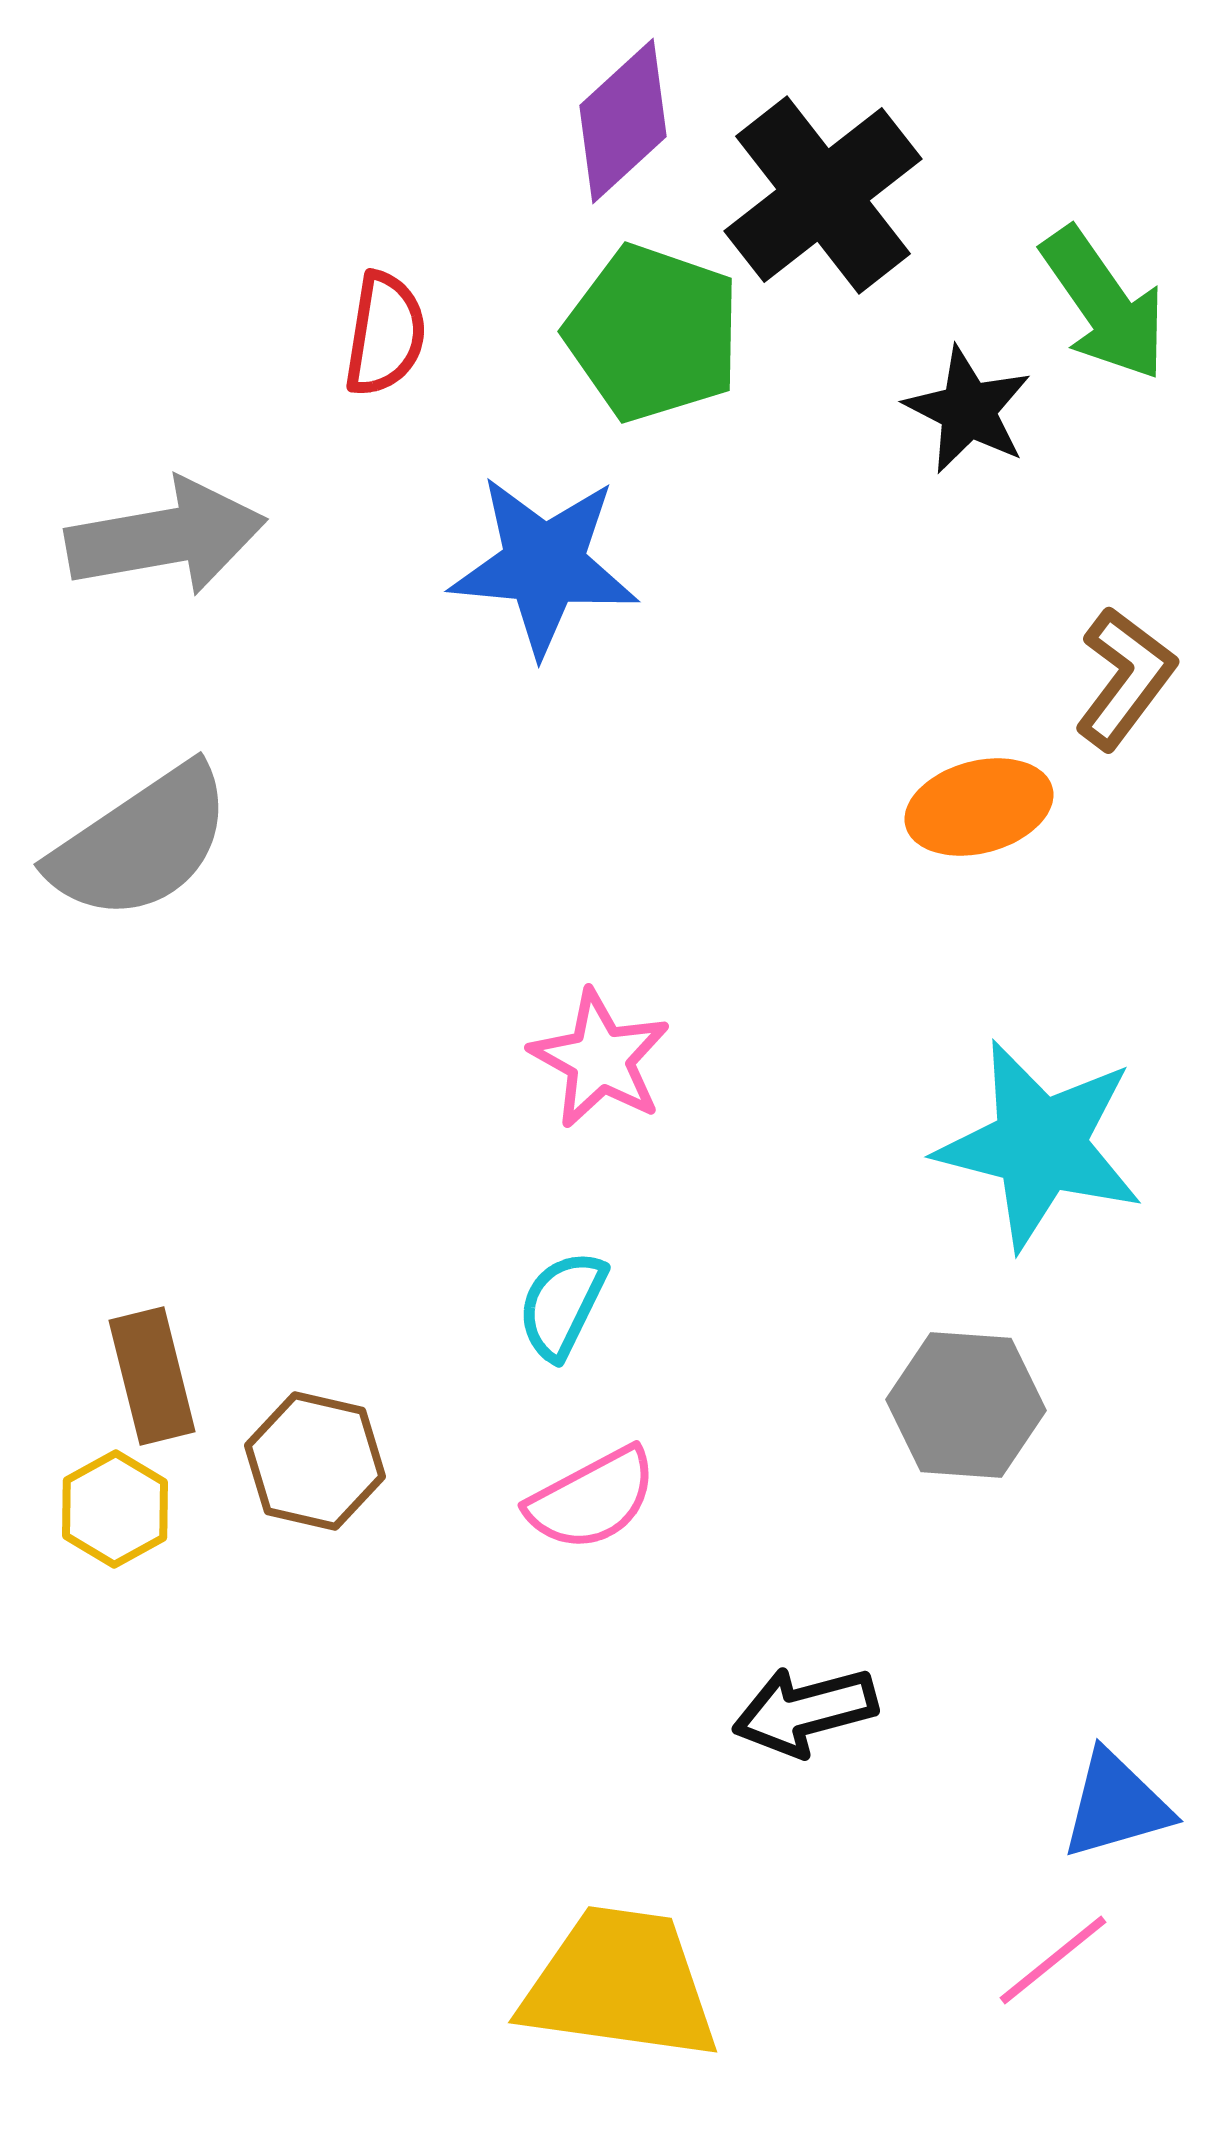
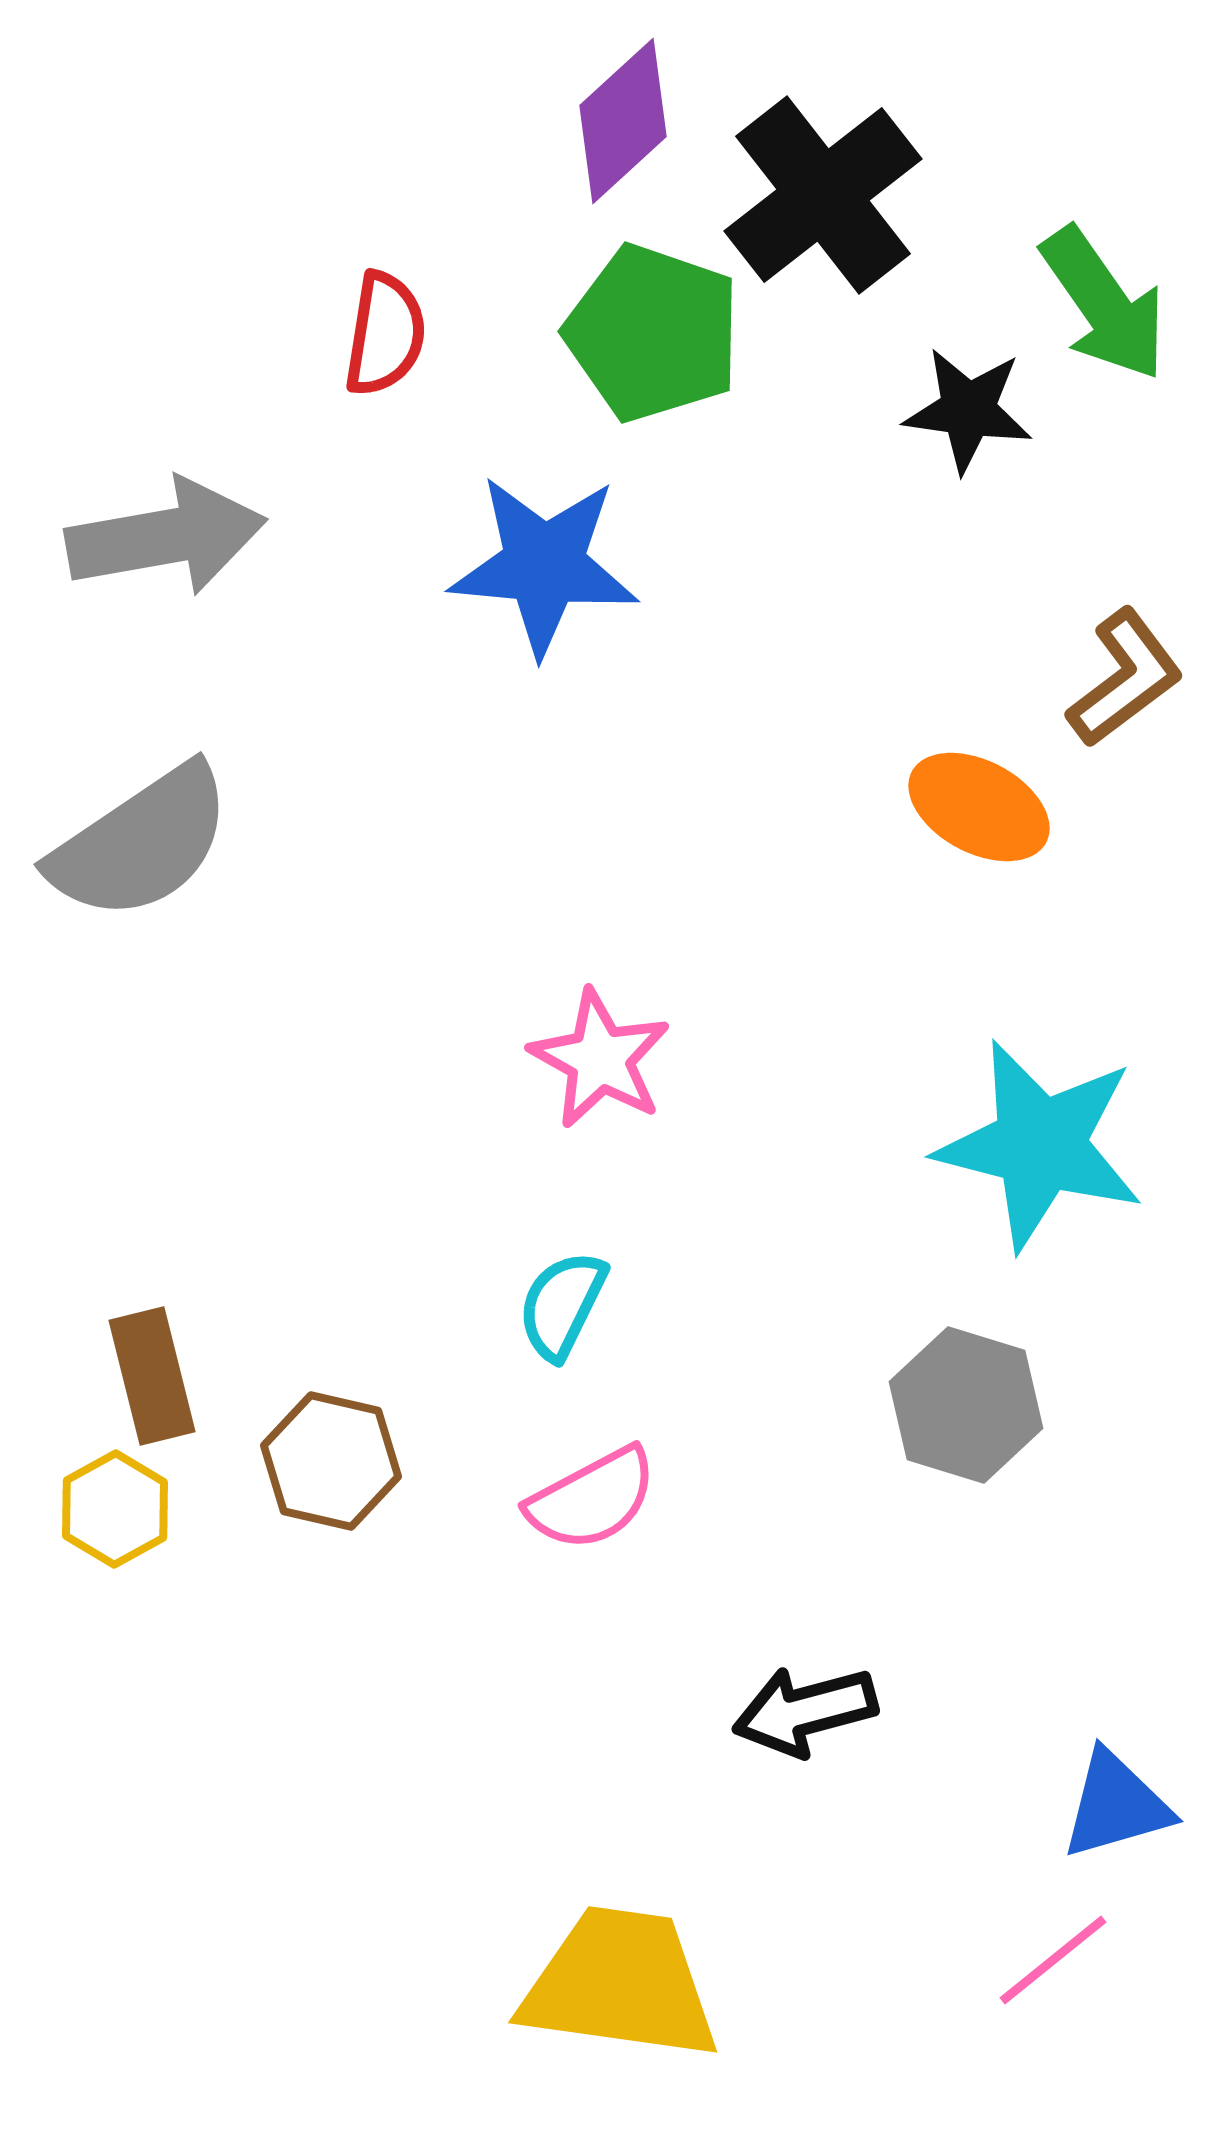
black star: rotated 19 degrees counterclockwise
brown L-shape: rotated 16 degrees clockwise
orange ellipse: rotated 43 degrees clockwise
gray hexagon: rotated 13 degrees clockwise
brown hexagon: moved 16 px right
